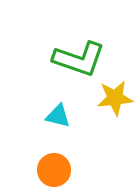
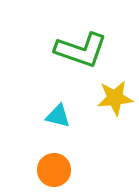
green L-shape: moved 2 px right, 9 px up
